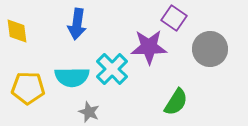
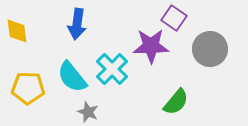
purple star: moved 2 px right, 1 px up
cyan semicircle: rotated 52 degrees clockwise
green semicircle: rotated 8 degrees clockwise
gray star: moved 1 px left
